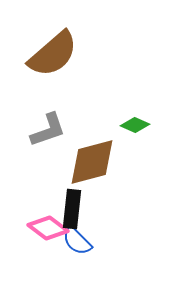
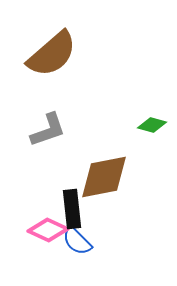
brown semicircle: moved 1 px left
green diamond: moved 17 px right; rotated 8 degrees counterclockwise
brown diamond: moved 12 px right, 15 px down; rotated 4 degrees clockwise
black rectangle: rotated 12 degrees counterclockwise
pink diamond: moved 2 px down; rotated 12 degrees counterclockwise
